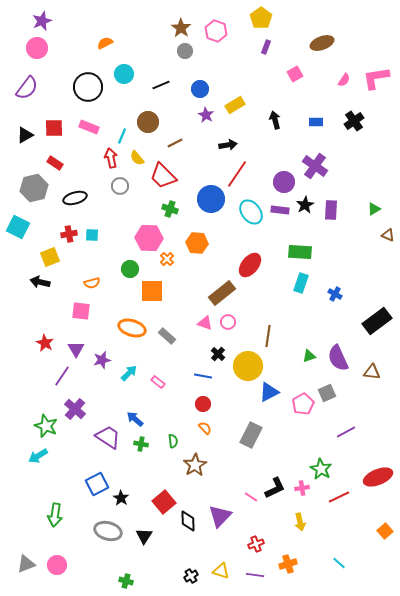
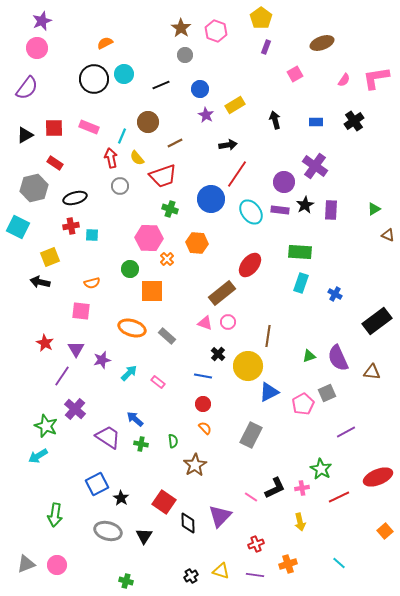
gray circle at (185, 51): moved 4 px down
black circle at (88, 87): moved 6 px right, 8 px up
red trapezoid at (163, 176): rotated 64 degrees counterclockwise
red cross at (69, 234): moved 2 px right, 8 px up
red square at (164, 502): rotated 15 degrees counterclockwise
black diamond at (188, 521): moved 2 px down
